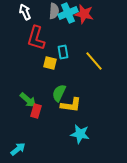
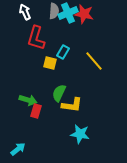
cyan rectangle: rotated 40 degrees clockwise
green arrow: rotated 24 degrees counterclockwise
yellow L-shape: moved 1 px right
